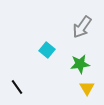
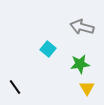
gray arrow: rotated 70 degrees clockwise
cyan square: moved 1 px right, 1 px up
black line: moved 2 px left
